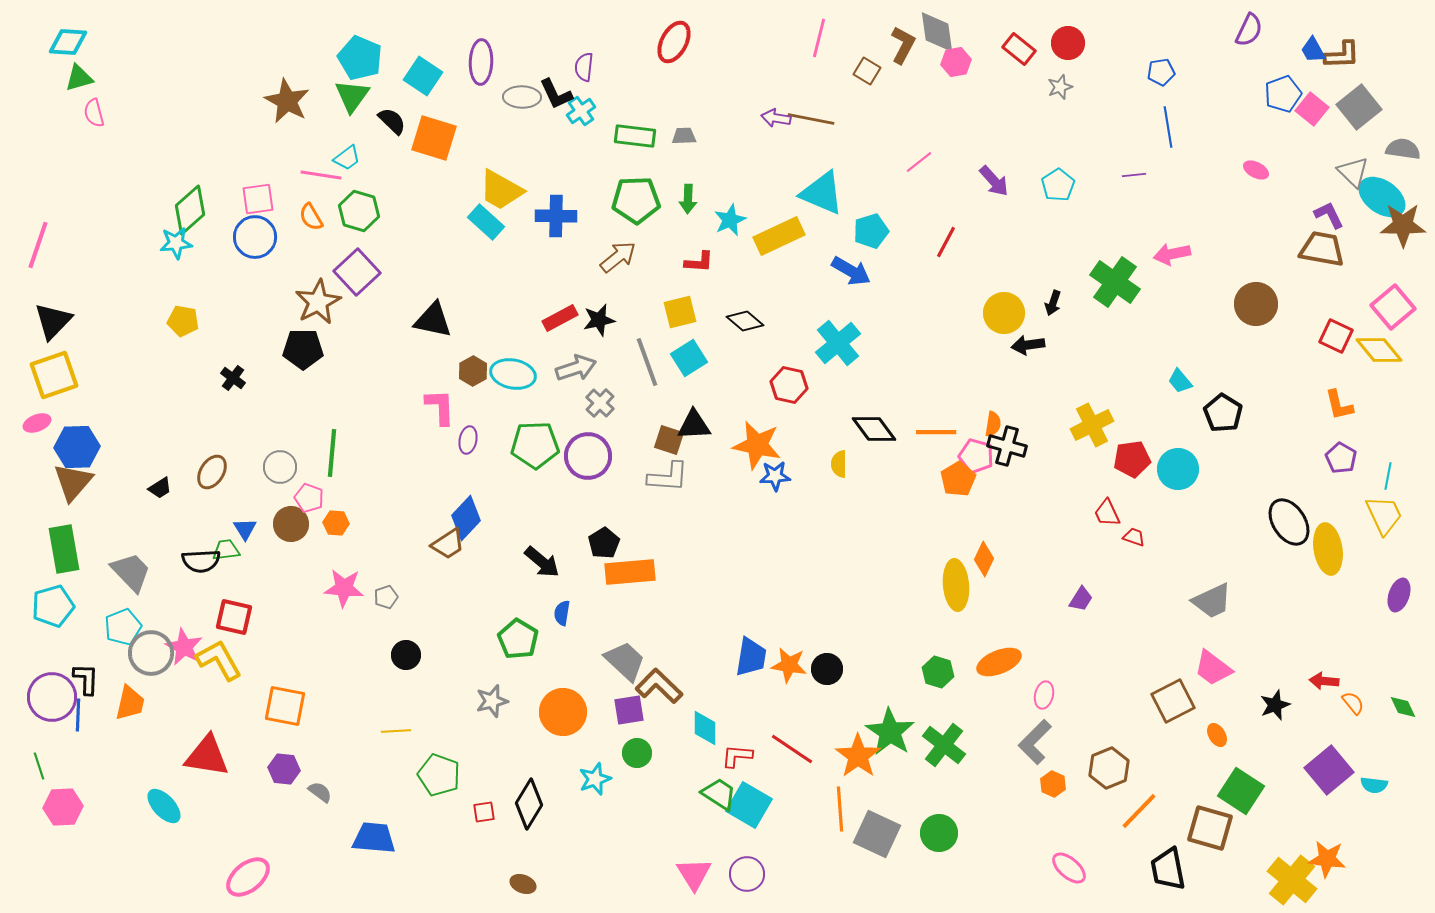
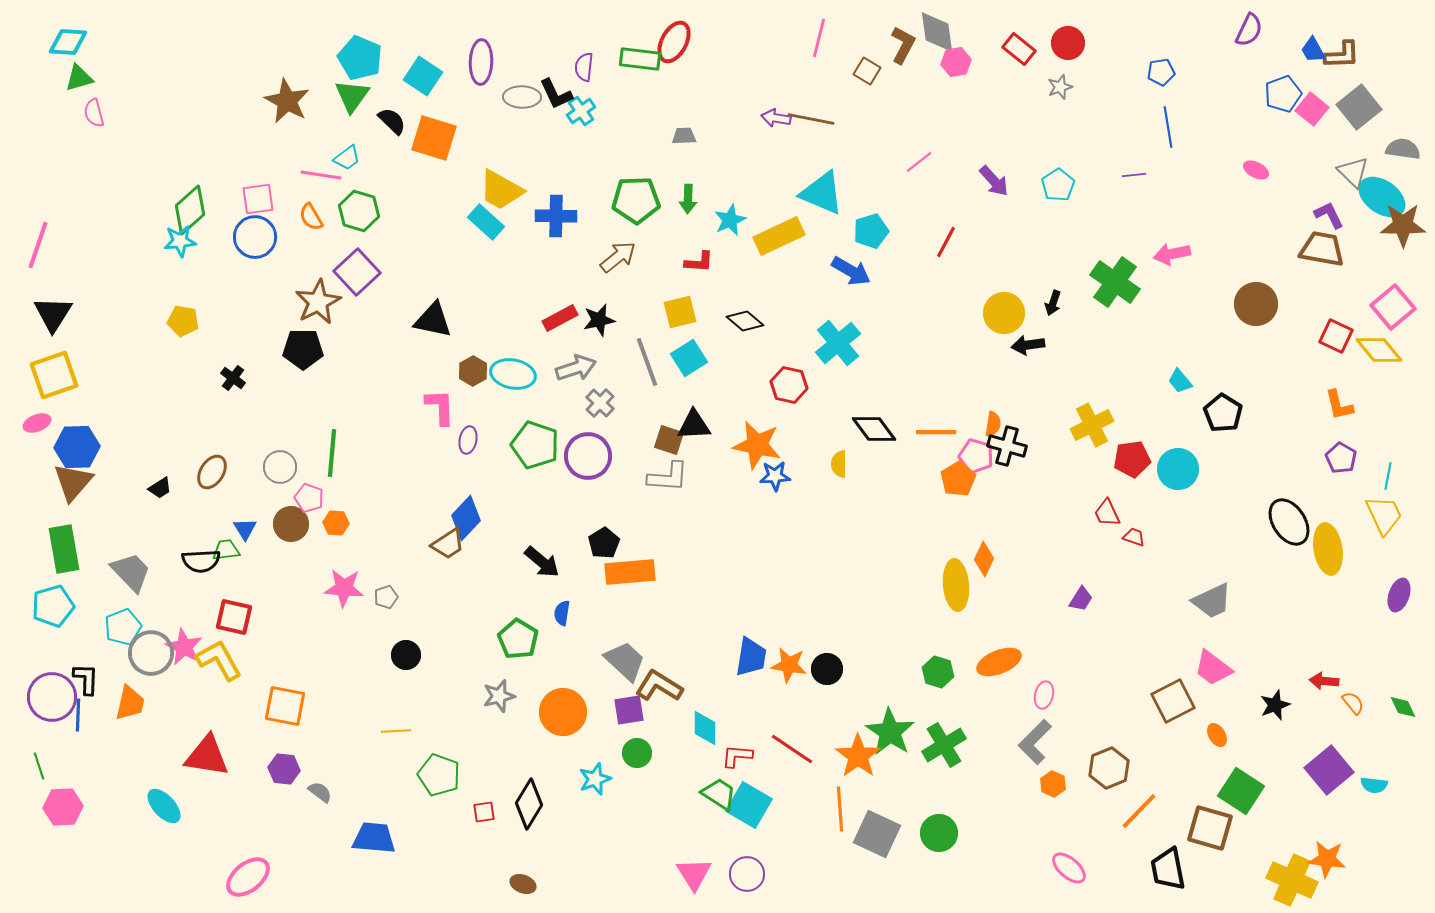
green rectangle at (635, 136): moved 5 px right, 77 px up
cyan star at (176, 243): moved 4 px right, 2 px up
black triangle at (53, 321): moved 7 px up; rotated 12 degrees counterclockwise
green pentagon at (535, 445): rotated 21 degrees clockwise
brown L-shape at (659, 686): rotated 12 degrees counterclockwise
gray star at (492, 701): moved 7 px right, 5 px up
green cross at (944, 745): rotated 21 degrees clockwise
yellow cross at (1292, 880): rotated 15 degrees counterclockwise
